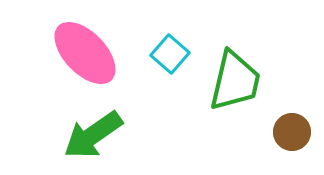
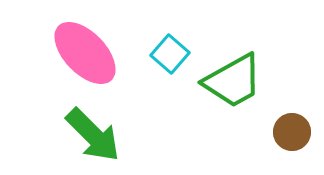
green trapezoid: moved 2 px left; rotated 48 degrees clockwise
green arrow: rotated 100 degrees counterclockwise
